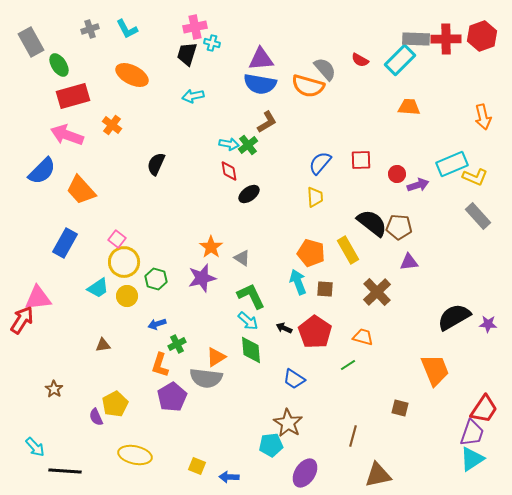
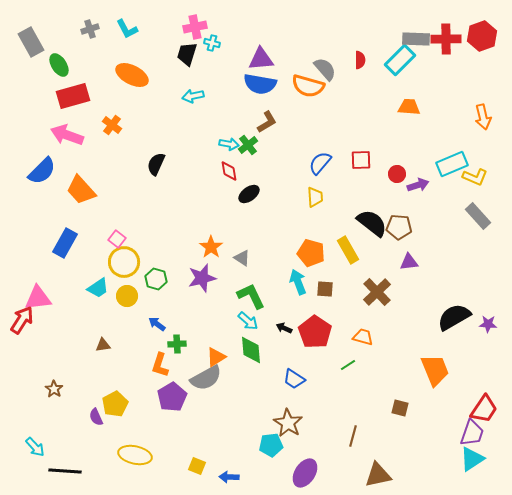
red semicircle at (360, 60): rotated 120 degrees counterclockwise
blue arrow at (157, 324): rotated 54 degrees clockwise
green cross at (177, 344): rotated 24 degrees clockwise
gray semicircle at (206, 378): rotated 36 degrees counterclockwise
